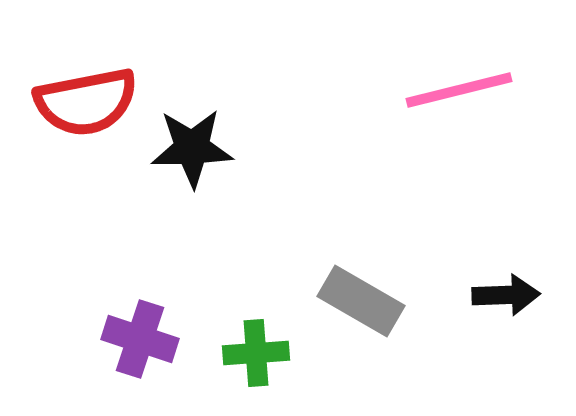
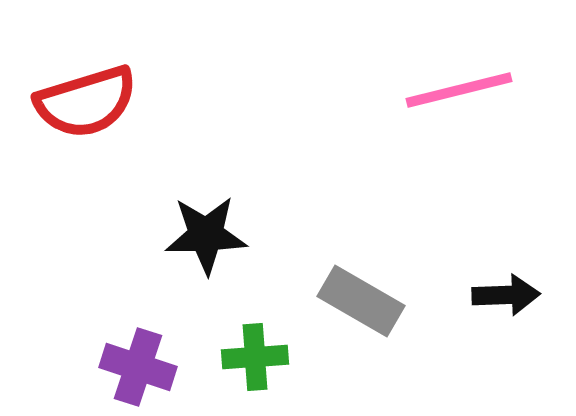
red semicircle: rotated 6 degrees counterclockwise
black star: moved 14 px right, 87 px down
purple cross: moved 2 px left, 28 px down
green cross: moved 1 px left, 4 px down
